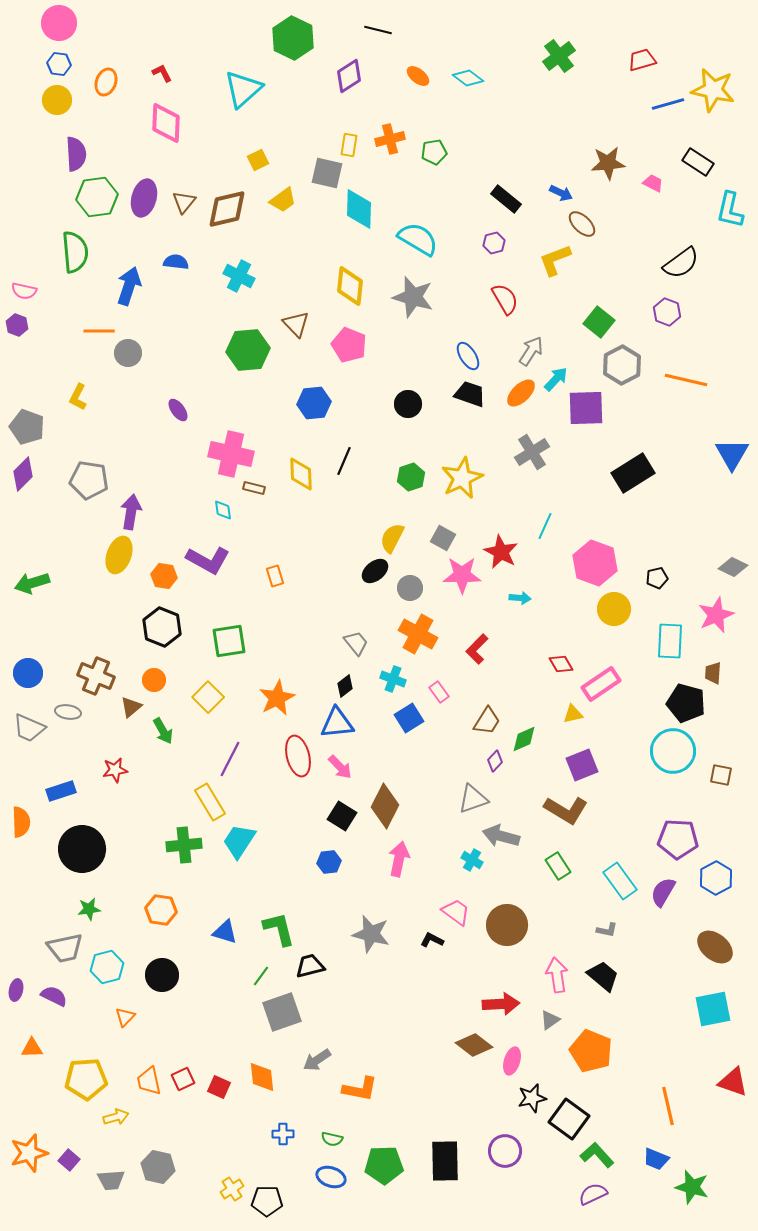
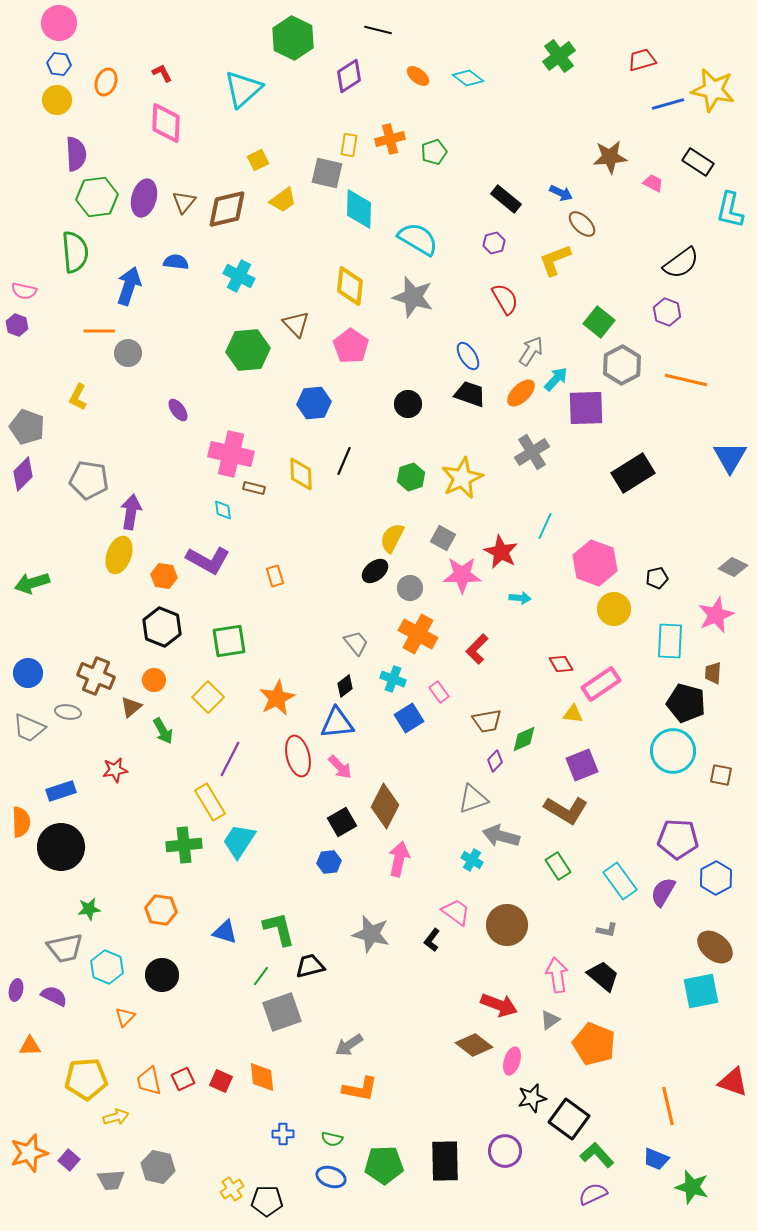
green pentagon at (434, 152): rotated 10 degrees counterclockwise
brown star at (608, 163): moved 2 px right, 6 px up
pink pentagon at (349, 345): moved 2 px right, 1 px down; rotated 12 degrees clockwise
blue triangle at (732, 454): moved 2 px left, 3 px down
yellow triangle at (573, 714): rotated 20 degrees clockwise
brown trapezoid at (487, 721): rotated 48 degrees clockwise
black square at (342, 816): moved 6 px down; rotated 28 degrees clockwise
black circle at (82, 849): moved 21 px left, 2 px up
black L-shape at (432, 940): rotated 80 degrees counterclockwise
cyan hexagon at (107, 967): rotated 24 degrees counterclockwise
red arrow at (501, 1004): moved 2 px left, 1 px down; rotated 24 degrees clockwise
cyan square at (713, 1009): moved 12 px left, 18 px up
orange triangle at (32, 1048): moved 2 px left, 2 px up
orange pentagon at (591, 1051): moved 3 px right, 7 px up
gray arrow at (317, 1060): moved 32 px right, 15 px up
red square at (219, 1087): moved 2 px right, 6 px up
